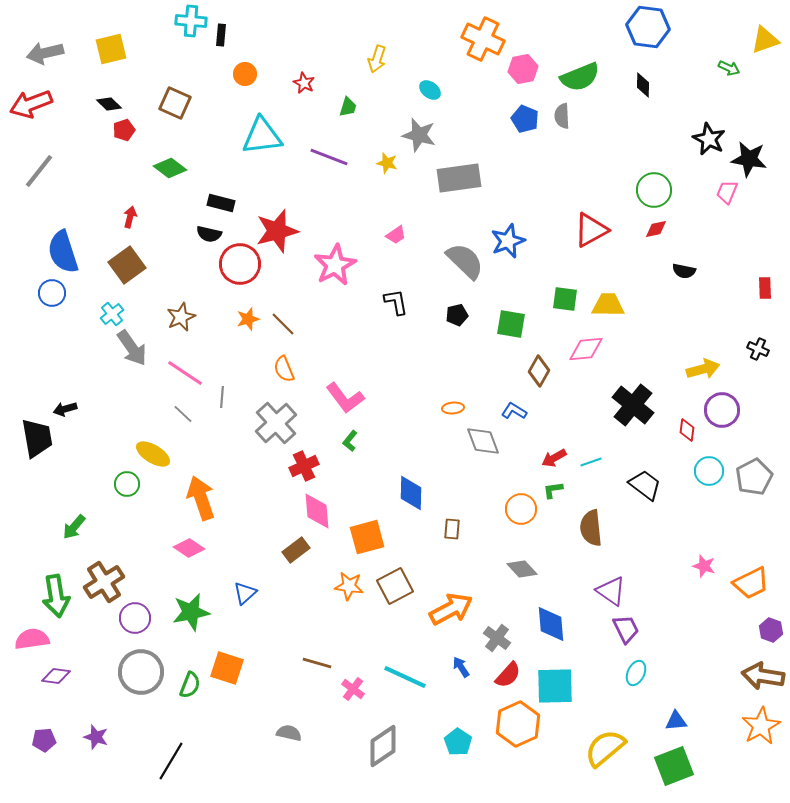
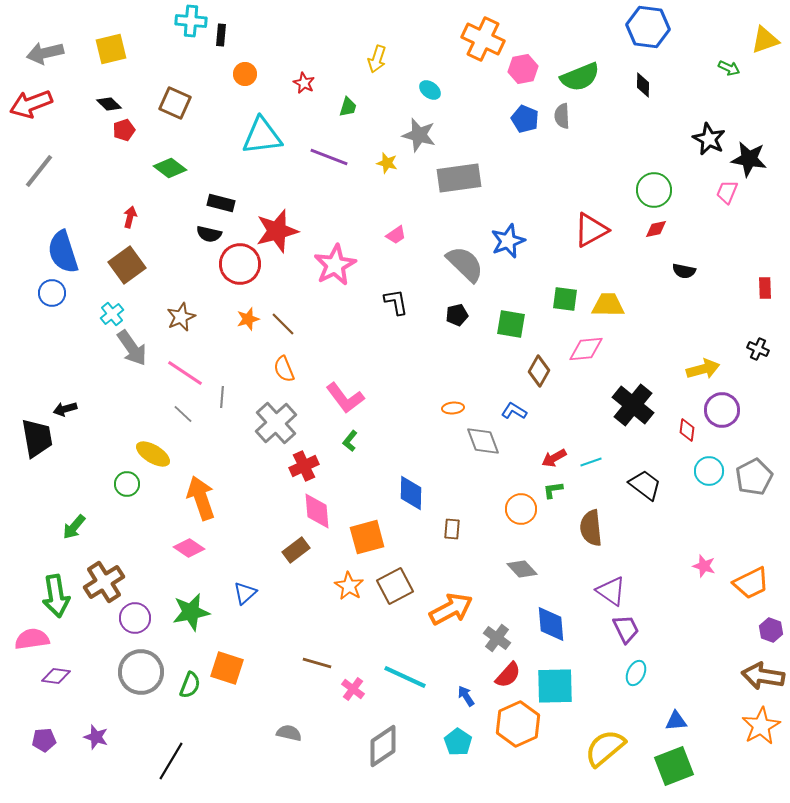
gray semicircle at (465, 261): moved 3 px down
orange star at (349, 586): rotated 24 degrees clockwise
blue arrow at (461, 667): moved 5 px right, 29 px down
